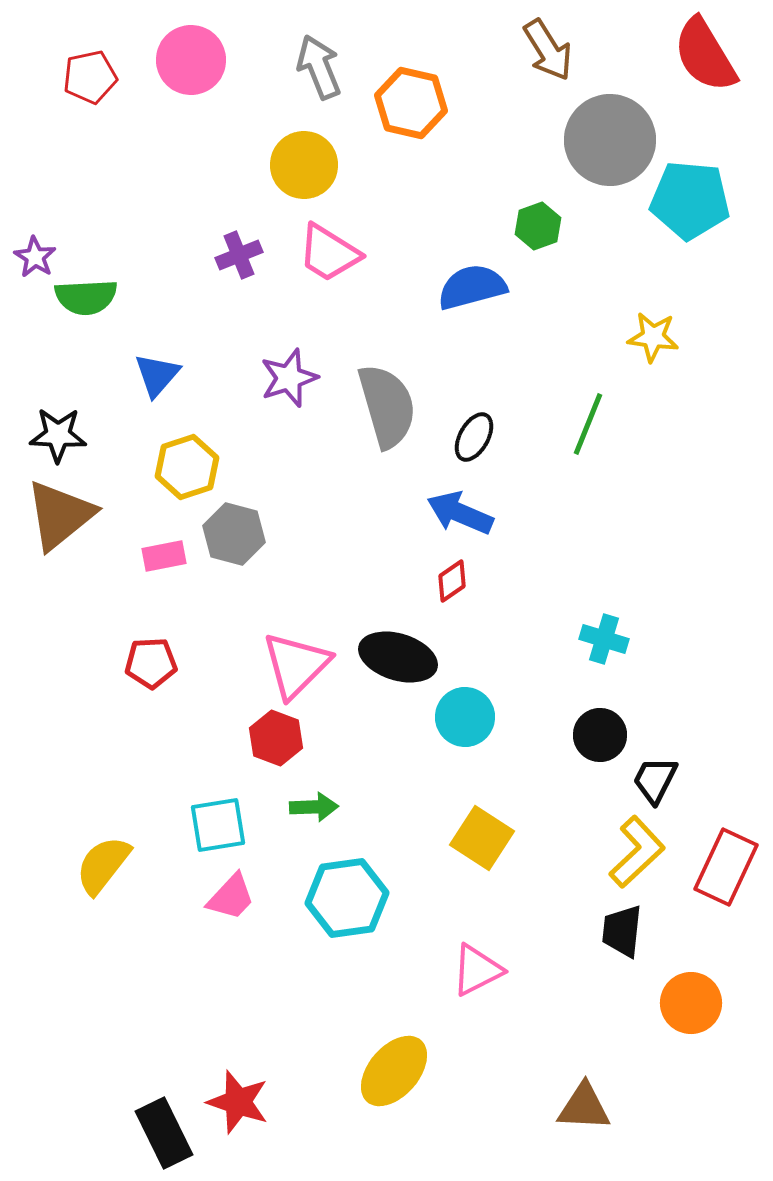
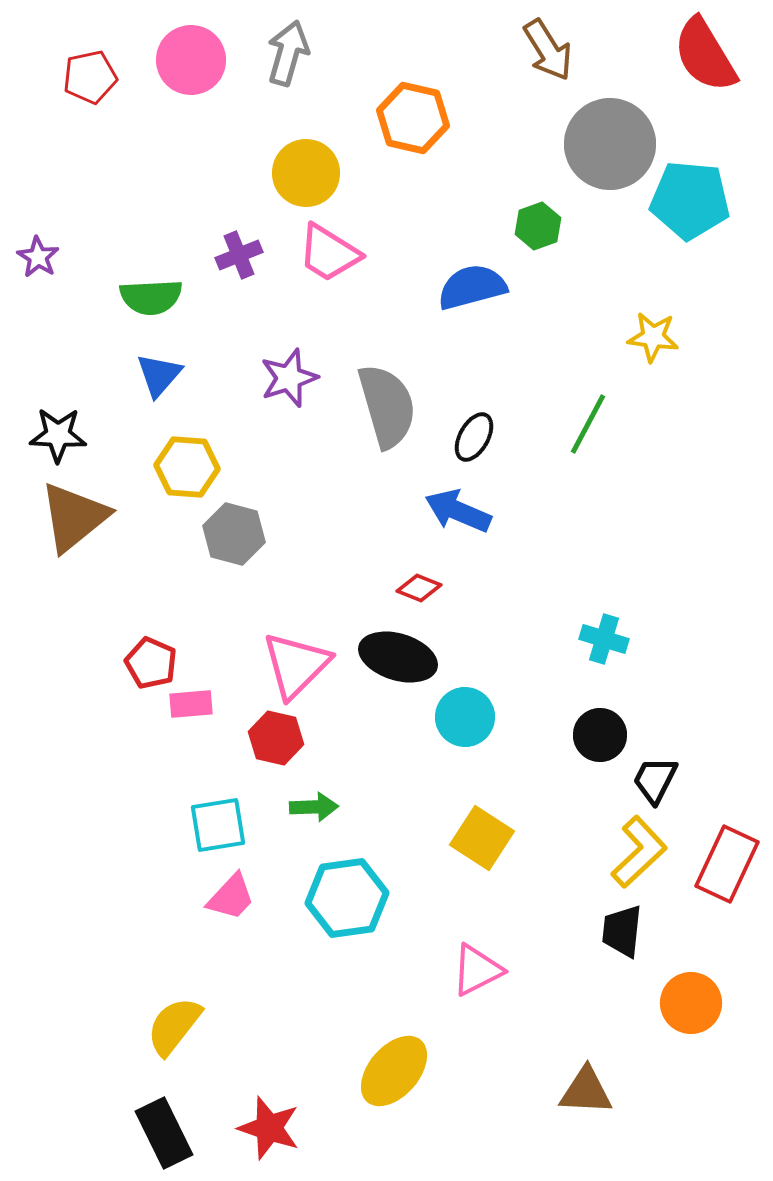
gray arrow at (319, 67): moved 31 px left, 14 px up; rotated 38 degrees clockwise
orange hexagon at (411, 103): moved 2 px right, 15 px down
gray circle at (610, 140): moved 4 px down
yellow circle at (304, 165): moved 2 px right, 8 px down
purple star at (35, 257): moved 3 px right
green semicircle at (86, 297): moved 65 px right
blue triangle at (157, 375): moved 2 px right
green line at (588, 424): rotated 6 degrees clockwise
yellow hexagon at (187, 467): rotated 22 degrees clockwise
blue arrow at (460, 513): moved 2 px left, 2 px up
brown triangle at (60, 515): moved 14 px right, 2 px down
pink rectangle at (164, 556): moved 27 px right, 148 px down; rotated 6 degrees clockwise
red diamond at (452, 581): moved 33 px left, 7 px down; rotated 57 degrees clockwise
red pentagon at (151, 663): rotated 27 degrees clockwise
red hexagon at (276, 738): rotated 8 degrees counterclockwise
yellow L-shape at (637, 852): moved 2 px right
yellow semicircle at (103, 865): moved 71 px right, 161 px down
red rectangle at (726, 867): moved 1 px right, 3 px up
red star at (238, 1102): moved 31 px right, 26 px down
brown triangle at (584, 1107): moved 2 px right, 16 px up
